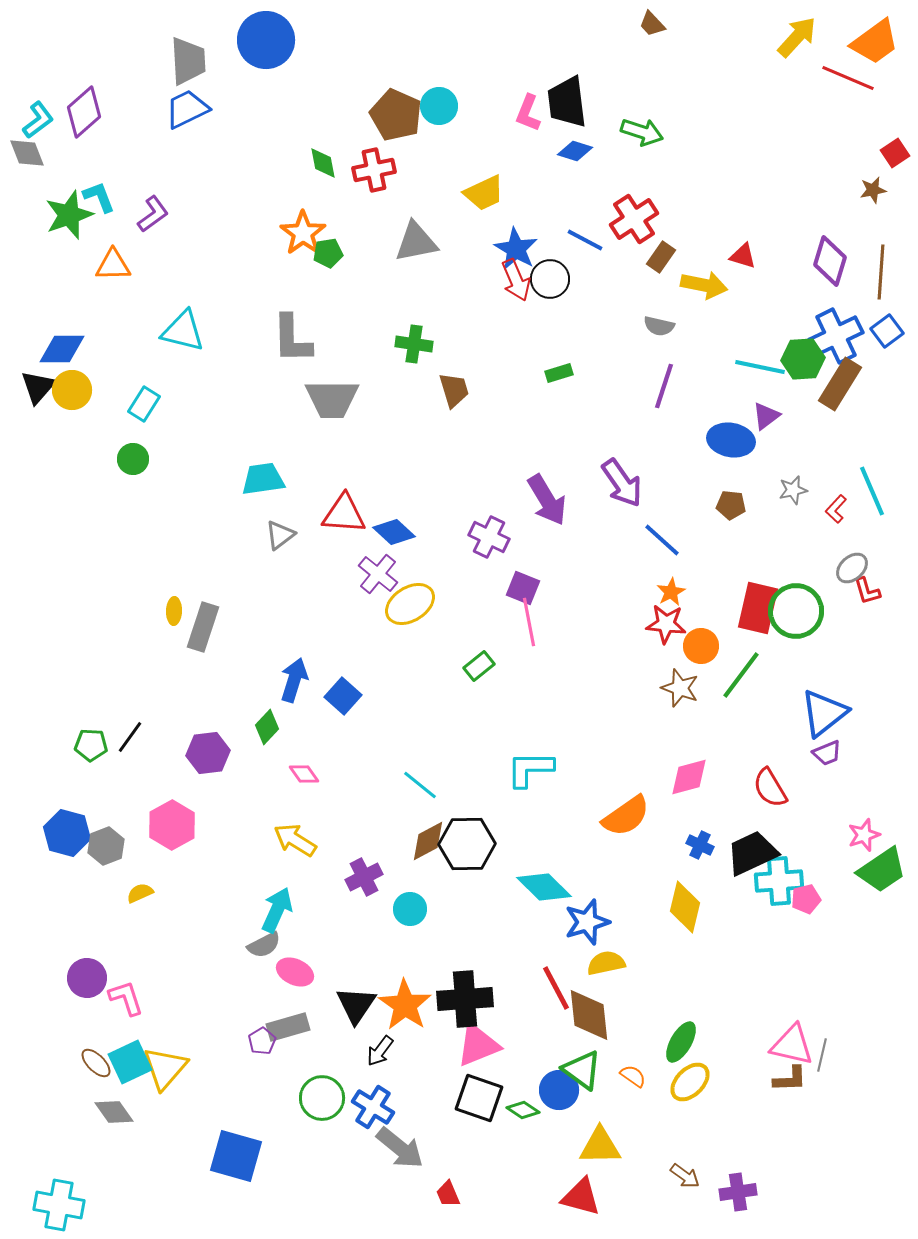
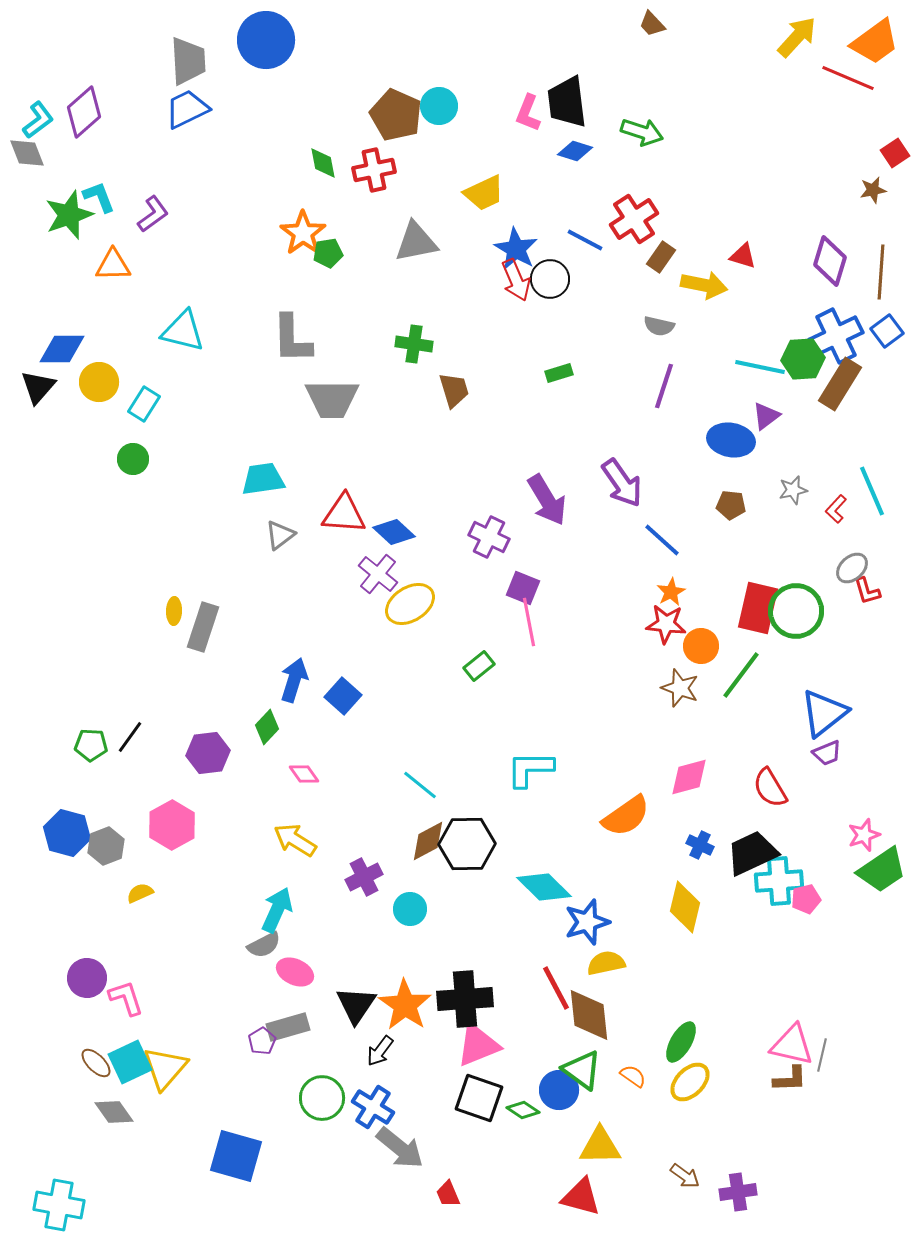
yellow circle at (72, 390): moved 27 px right, 8 px up
